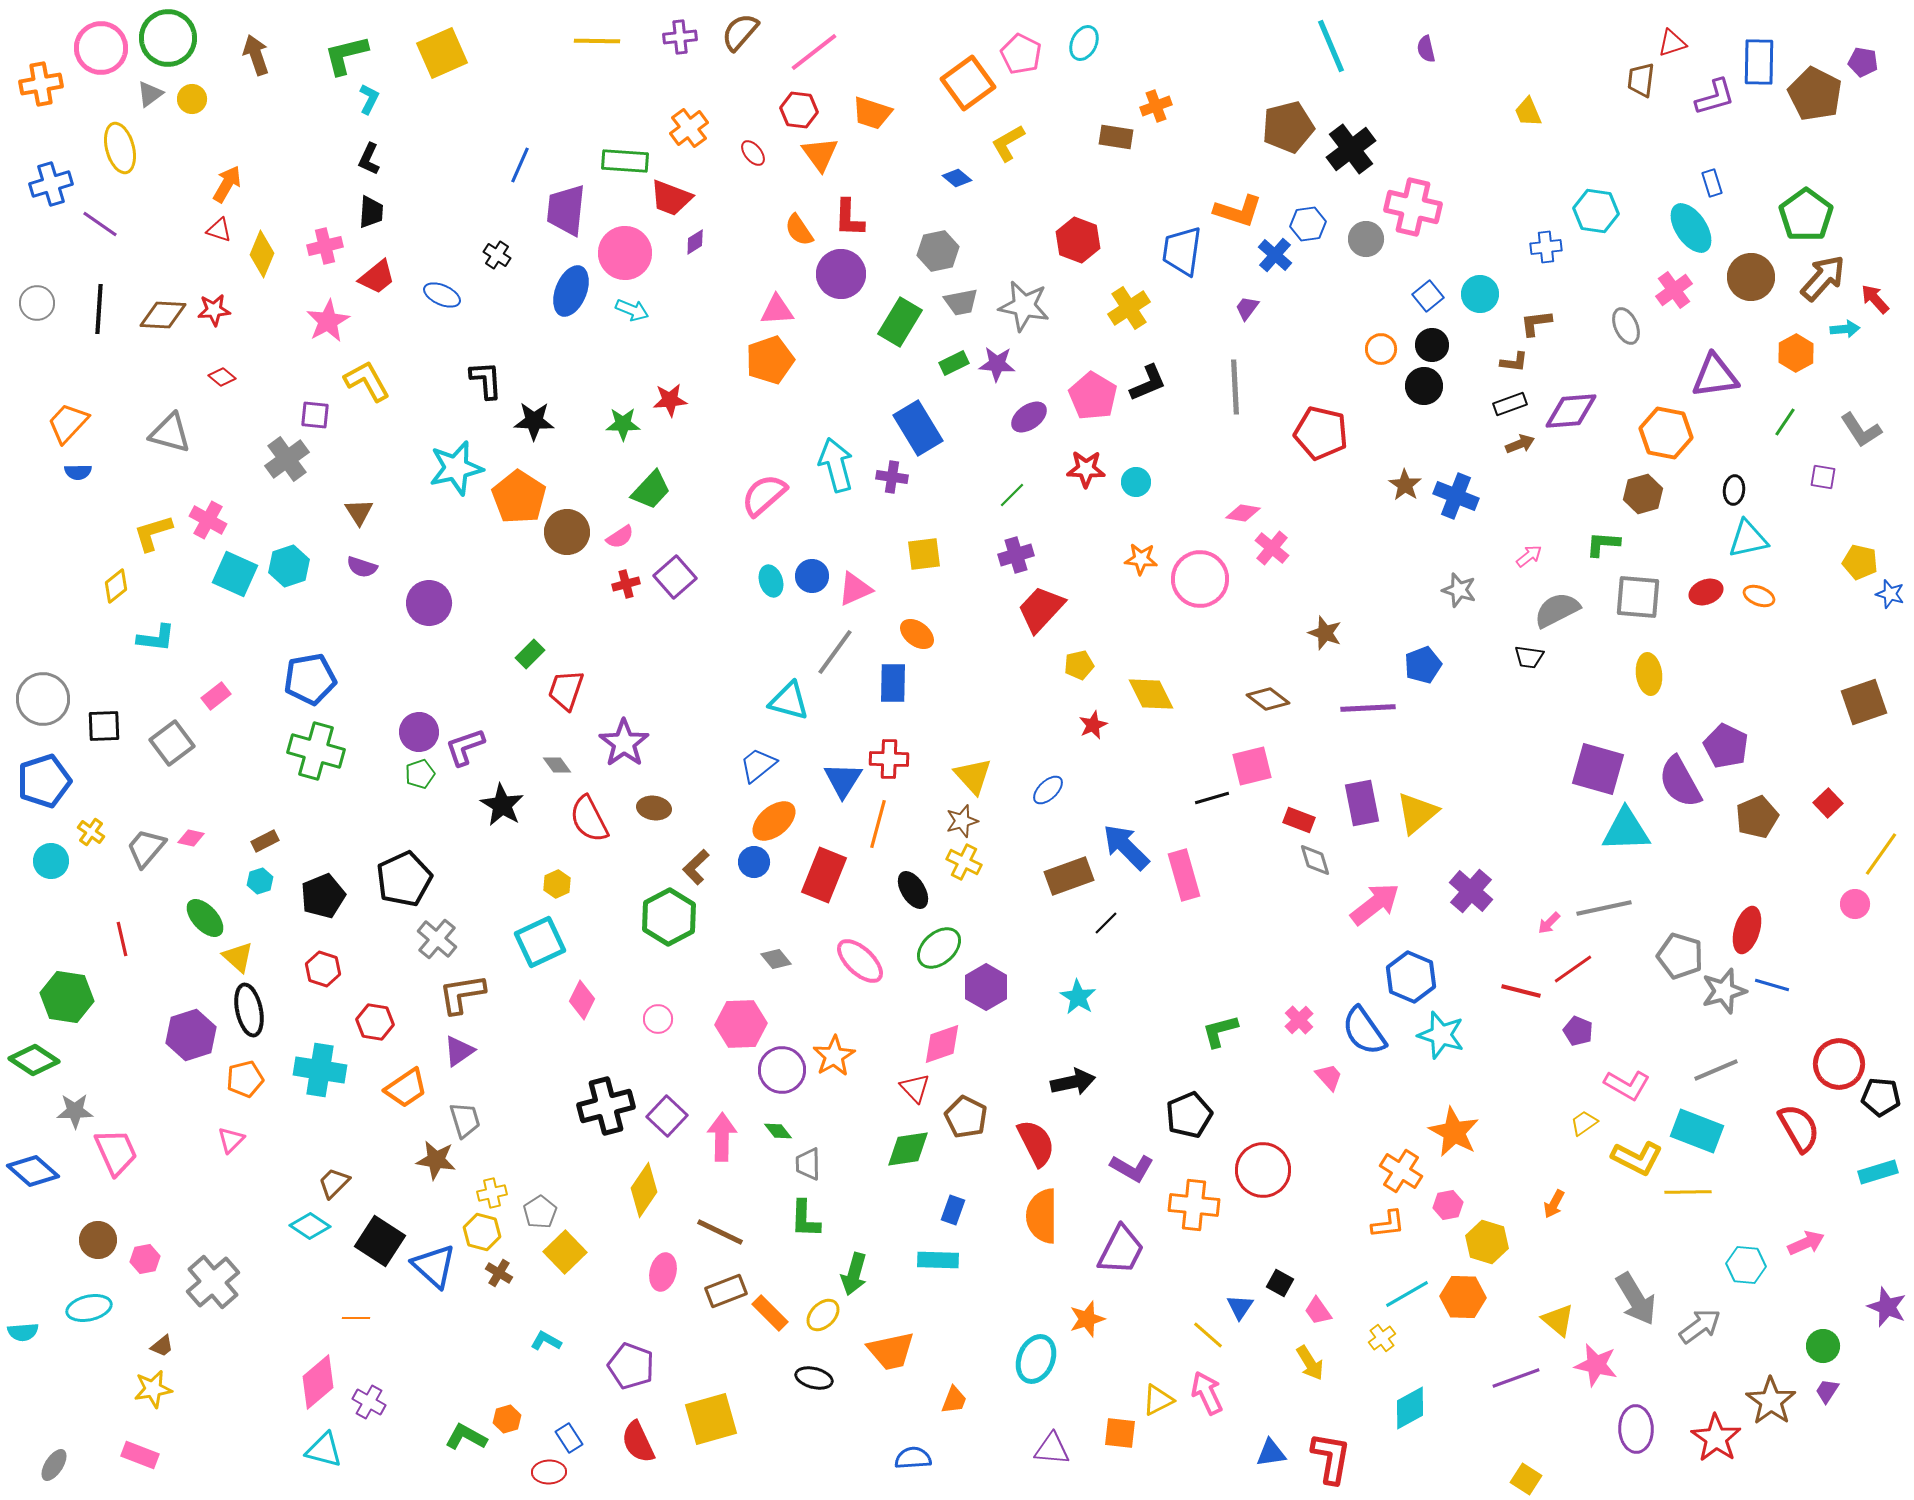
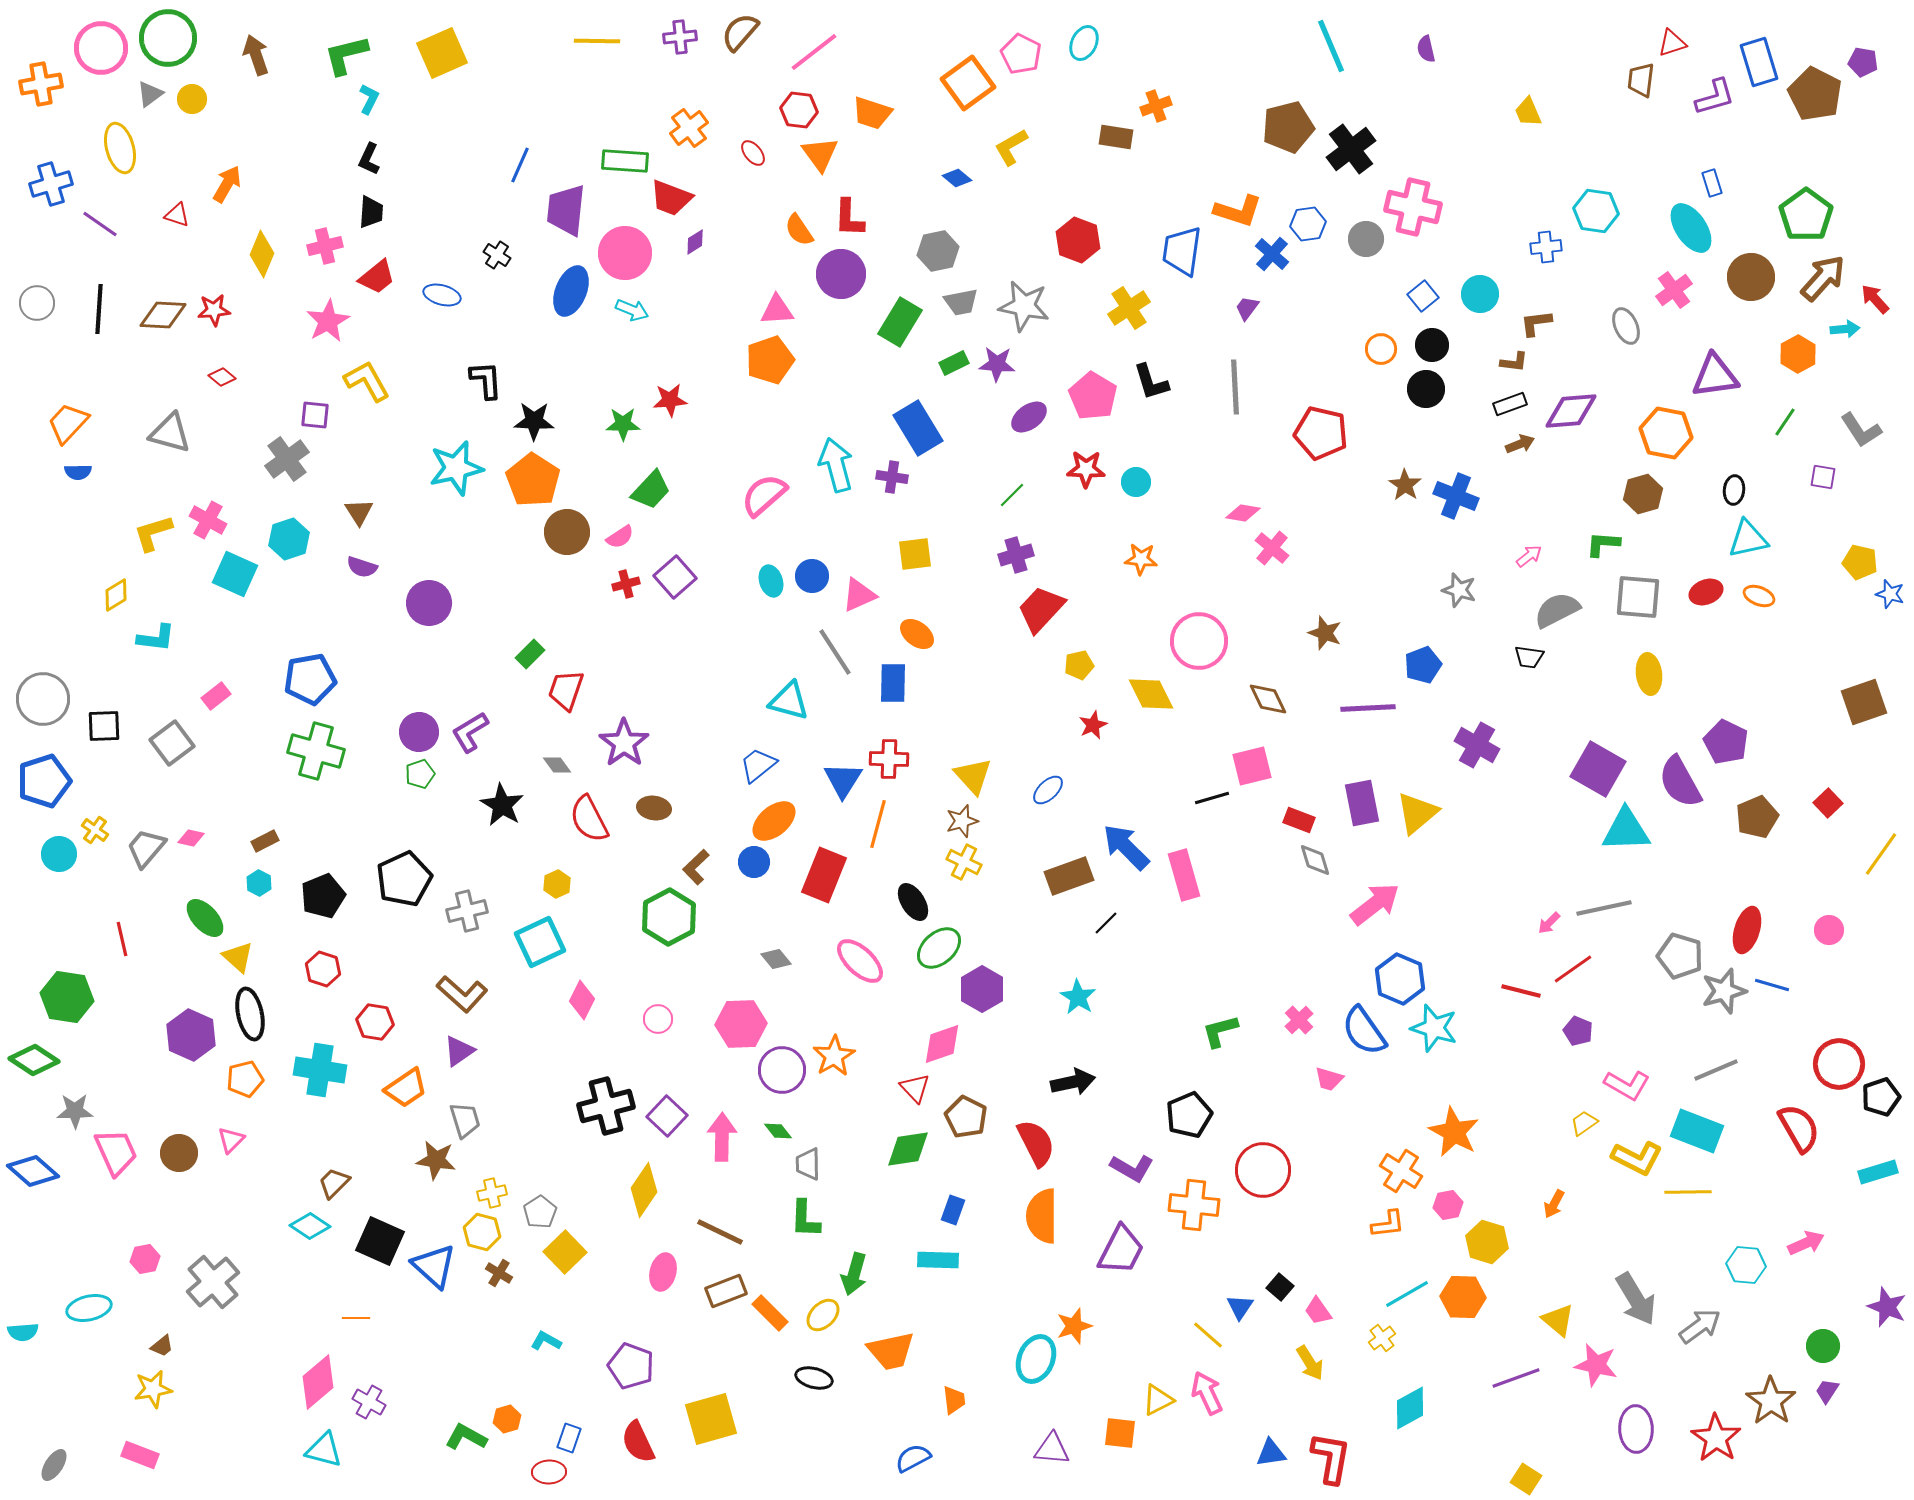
blue rectangle at (1759, 62): rotated 18 degrees counterclockwise
yellow L-shape at (1008, 143): moved 3 px right, 4 px down
red triangle at (219, 230): moved 42 px left, 15 px up
blue cross at (1275, 255): moved 3 px left, 1 px up
blue ellipse at (442, 295): rotated 9 degrees counterclockwise
blue square at (1428, 296): moved 5 px left
orange hexagon at (1796, 353): moved 2 px right, 1 px down
black L-shape at (1148, 383): moved 3 px right, 1 px up; rotated 96 degrees clockwise
black circle at (1424, 386): moved 2 px right, 3 px down
orange pentagon at (519, 497): moved 14 px right, 17 px up
yellow square at (924, 554): moved 9 px left
cyan hexagon at (289, 566): moved 27 px up
pink circle at (1200, 579): moved 1 px left, 62 px down
yellow diamond at (116, 586): moved 9 px down; rotated 8 degrees clockwise
pink triangle at (855, 589): moved 4 px right, 6 px down
gray line at (835, 652): rotated 69 degrees counterclockwise
brown diamond at (1268, 699): rotated 27 degrees clockwise
purple pentagon at (1726, 746): moved 4 px up
purple L-shape at (465, 747): moved 5 px right, 15 px up; rotated 12 degrees counterclockwise
purple square at (1598, 769): rotated 14 degrees clockwise
yellow cross at (91, 832): moved 4 px right, 2 px up
cyan circle at (51, 861): moved 8 px right, 7 px up
cyan hexagon at (260, 881): moved 1 px left, 2 px down; rotated 15 degrees counterclockwise
black ellipse at (913, 890): moved 12 px down
purple cross at (1471, 891): moved 6 px right, 146 px up; rotated 12 degrees counterclockwise
pink circle at (1855, 904): moved 26 px left, 26 px down
gray cross at (437, 939): moved 30 px right, 28 px up; rotated 36 degrees clockwise
blue hexagon at (1411, 977): moved 11 px left, 2 px down
purple hexagon at (986, 987): moved 4 px left, 2 px down
brown L-shape at (462, 994): rotated 129 degrees counterclockwise
black ellipse at (249, 1010): moved 1 px right, 4 px down
purple hexagon at (191, 1035): rotated 18 degrees counterclockwise
cyan star at (1441, 1035): moved 7 px left, 7 px up
pink trapezoid at (1329, 1077): moved 2 px down; rotated 148 degrees clockwise
black pentagon at (1881, 1097): rotated 24 degrees counterclockwise
brown circle at (98, 1240): moved 81 px right, 87 px up
black square at (380, 1241): rotated 9 degrees counterclockwise
black square at (1280, 1283): moved 4 px down; rotated 12 degrees clockwise
orange star at (1087, 1319): moved 13 px left, 7 px down
orange trapezoid at (954, 1400): rotated 28 degrees counterclockwise
blue rectangle at (569, 1438): rotated 52 degrees clockwise
blue semicircle at (913, 1458): rotated 24 degrees counterclockwise
